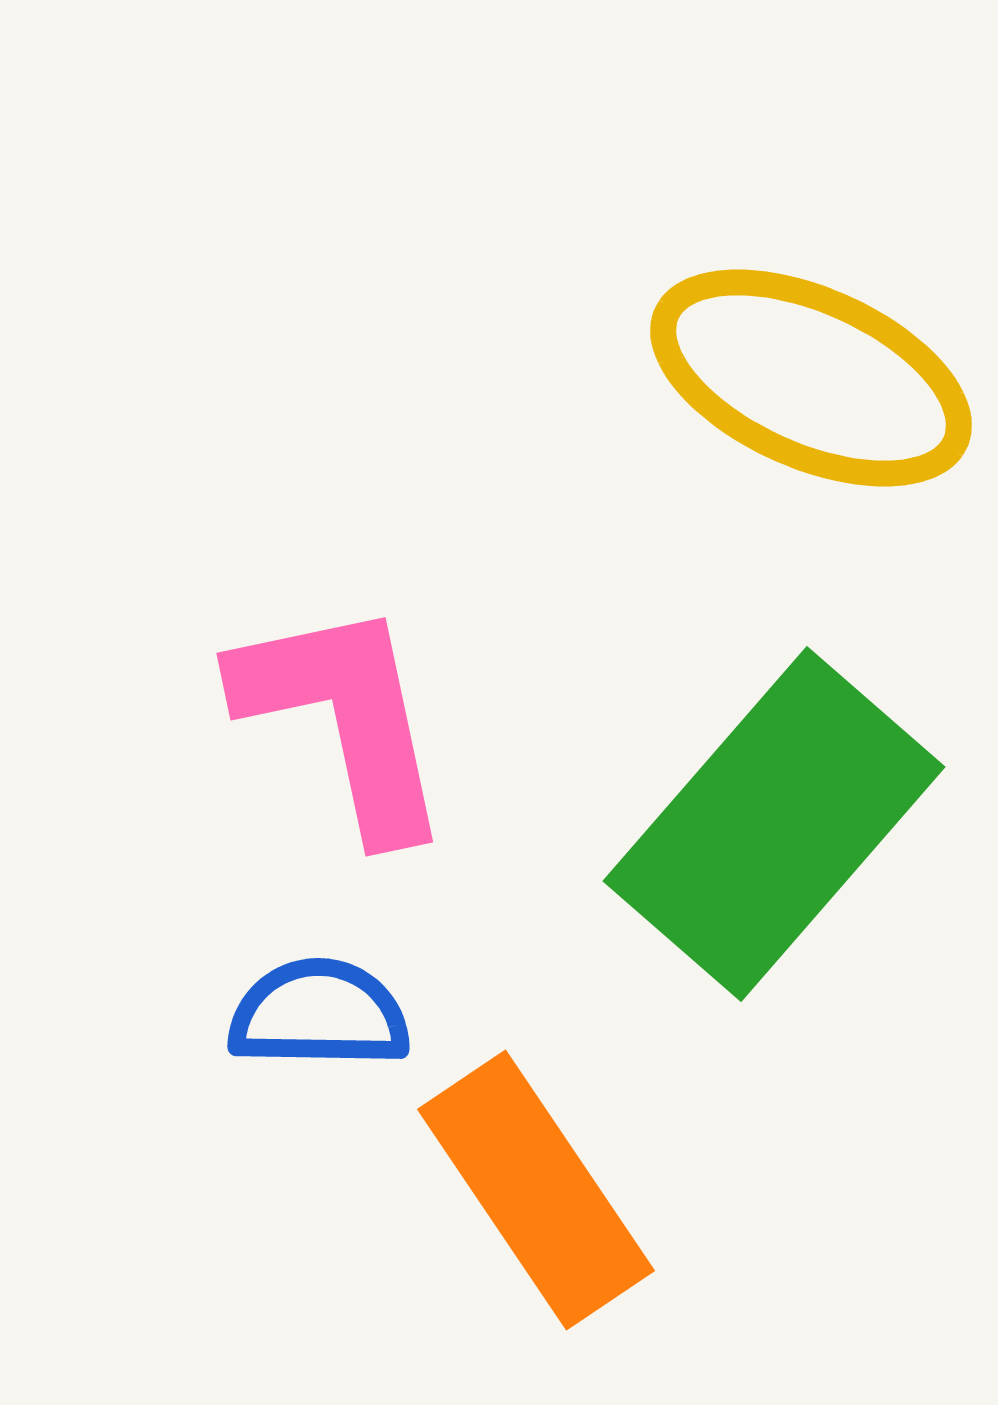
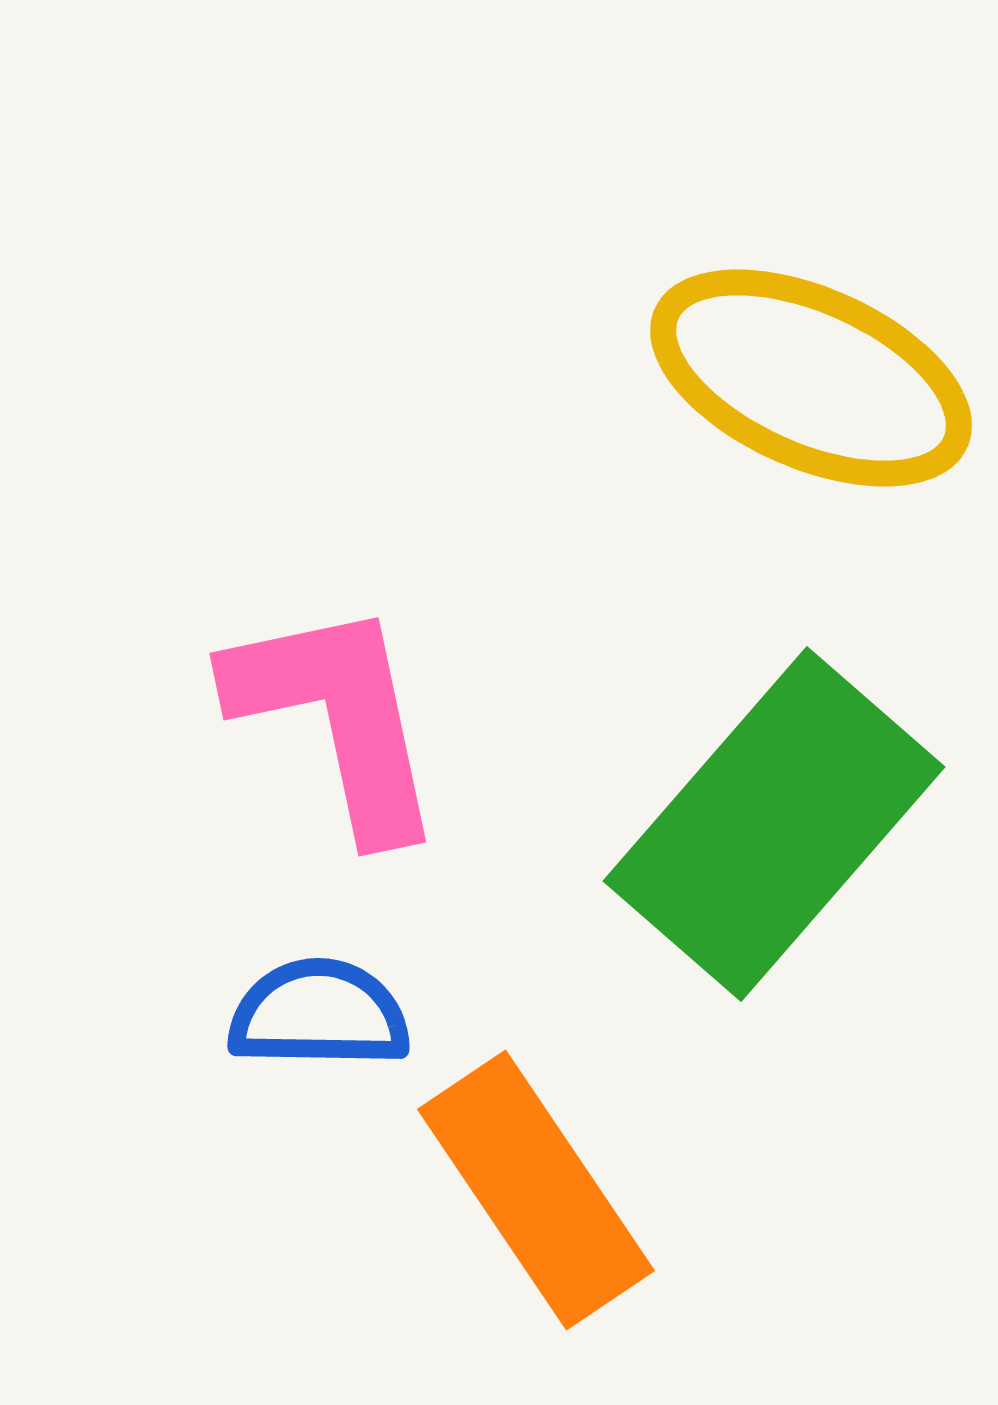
pink L-shape: moved 7 px left
